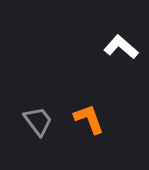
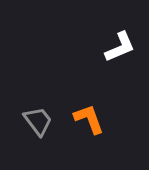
white L-shape: moved 1 px left; rotated 116 degrees clockwise
